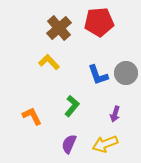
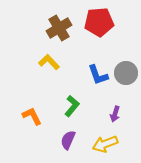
brown cross: rotated 10 degrees clockwise
purple semicircle: moved 1 px left, 4 px up
